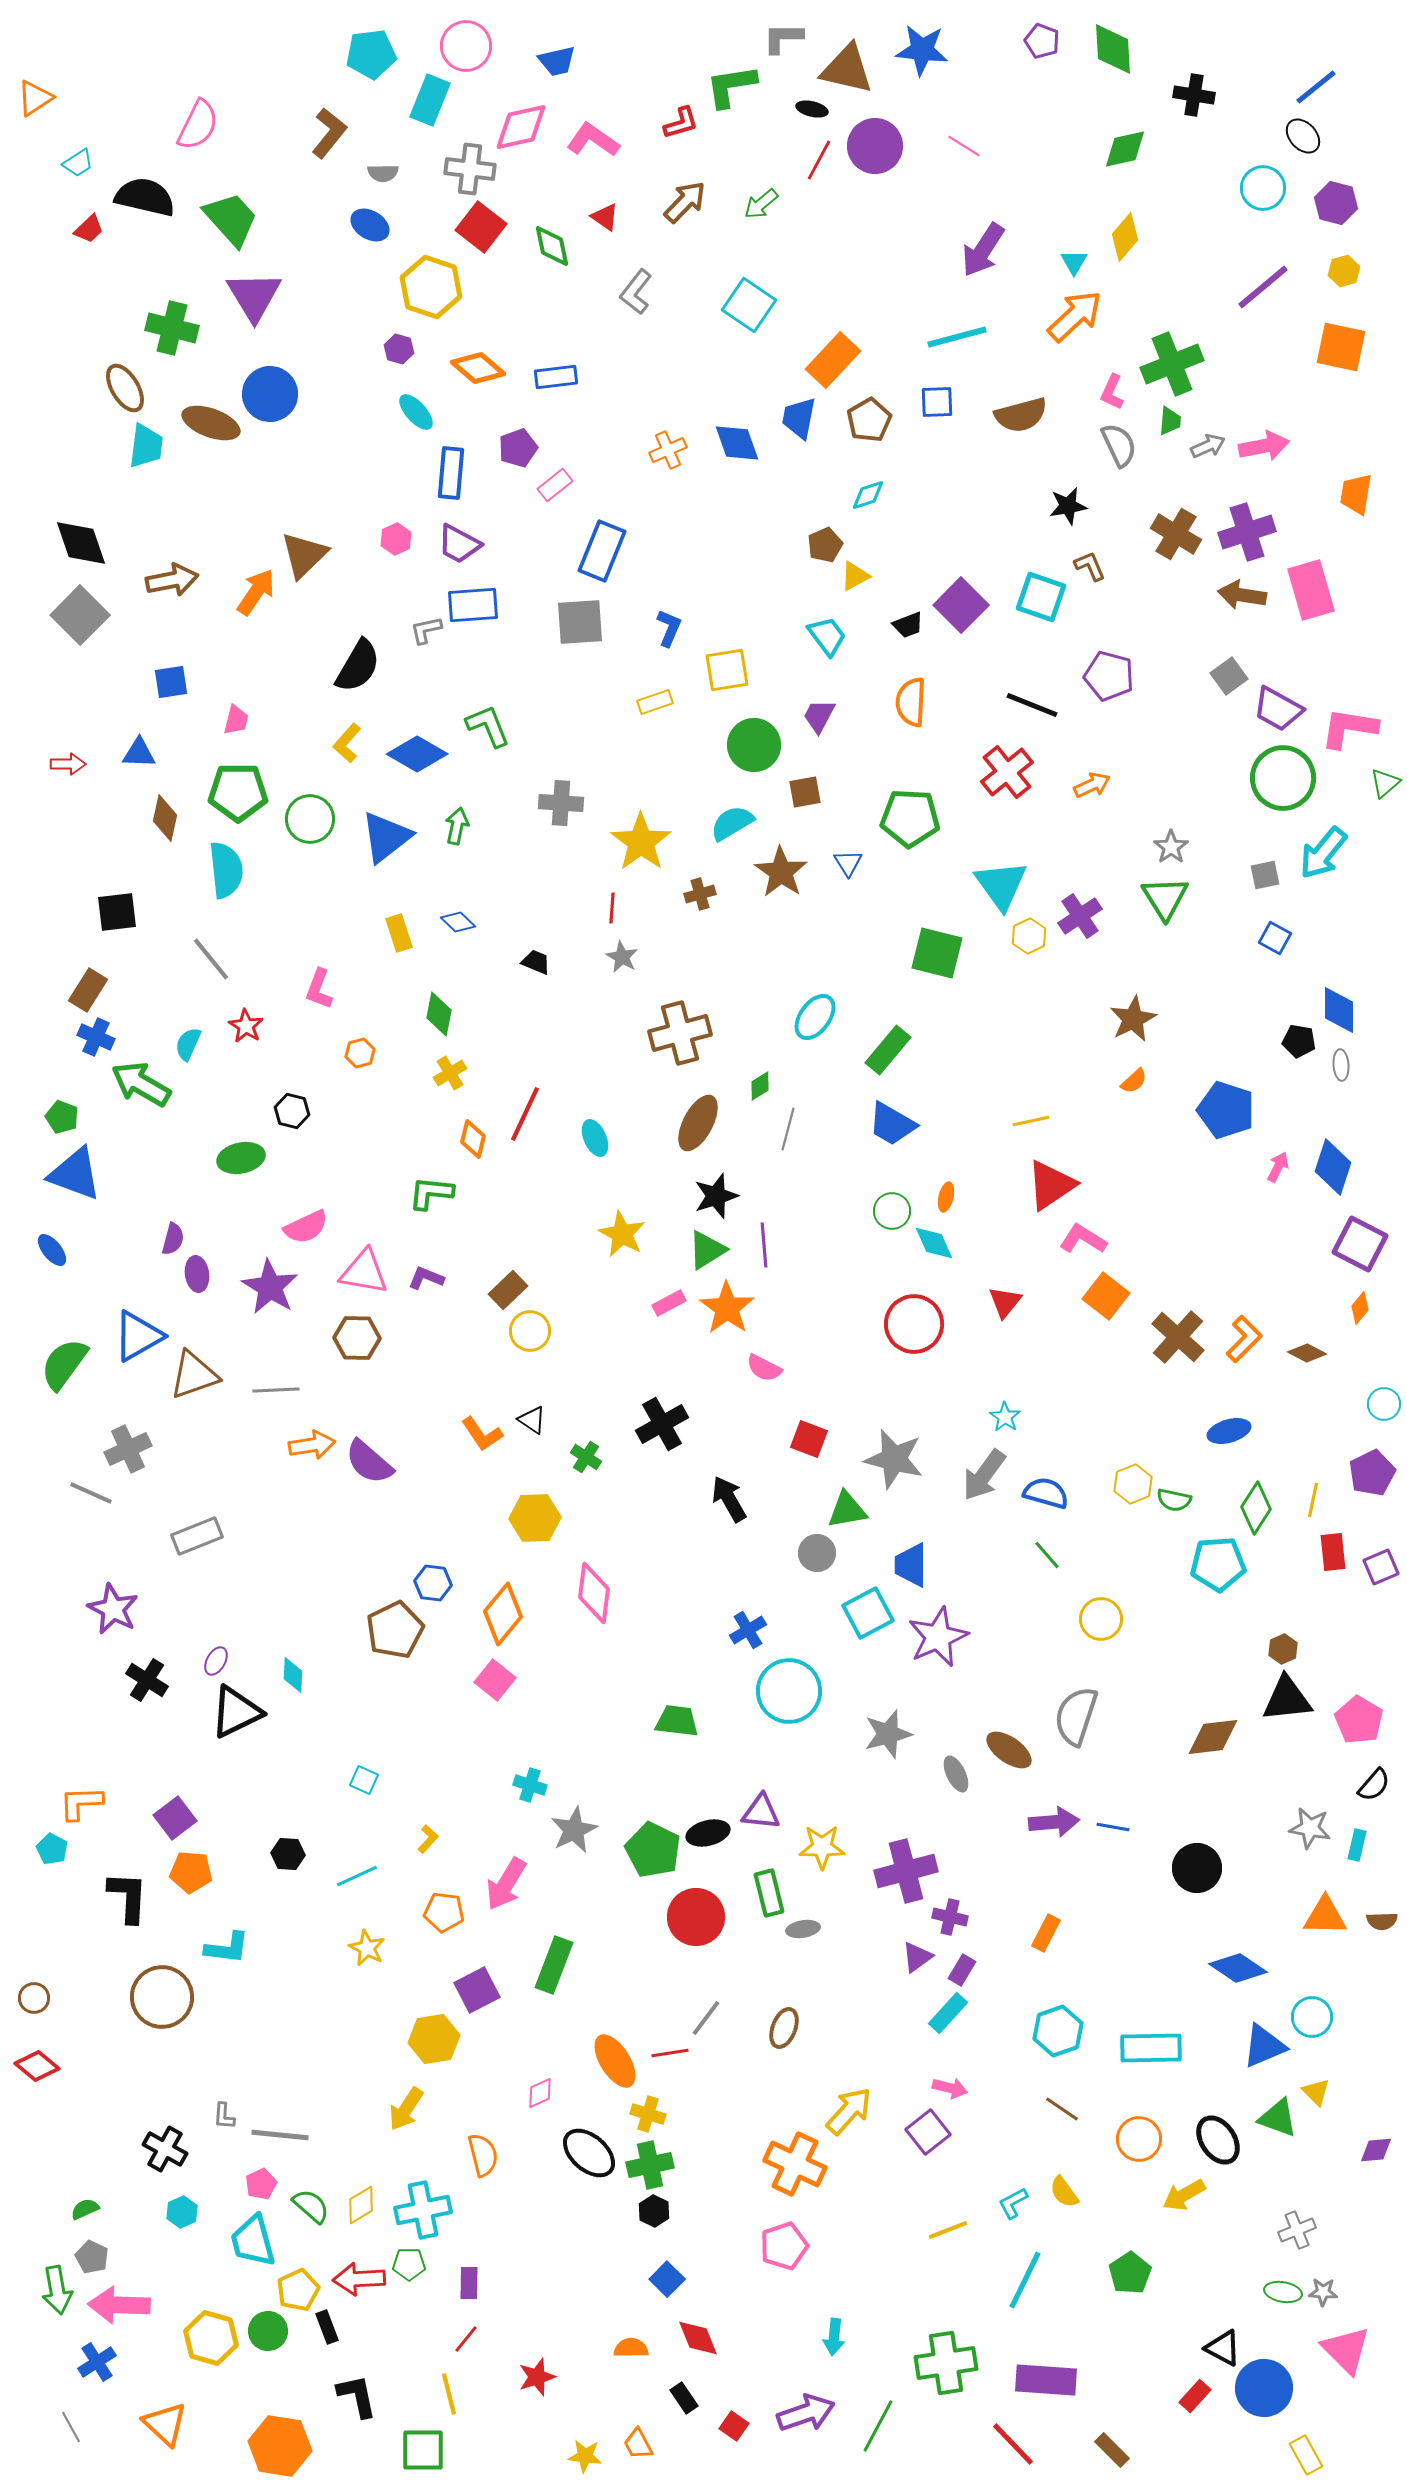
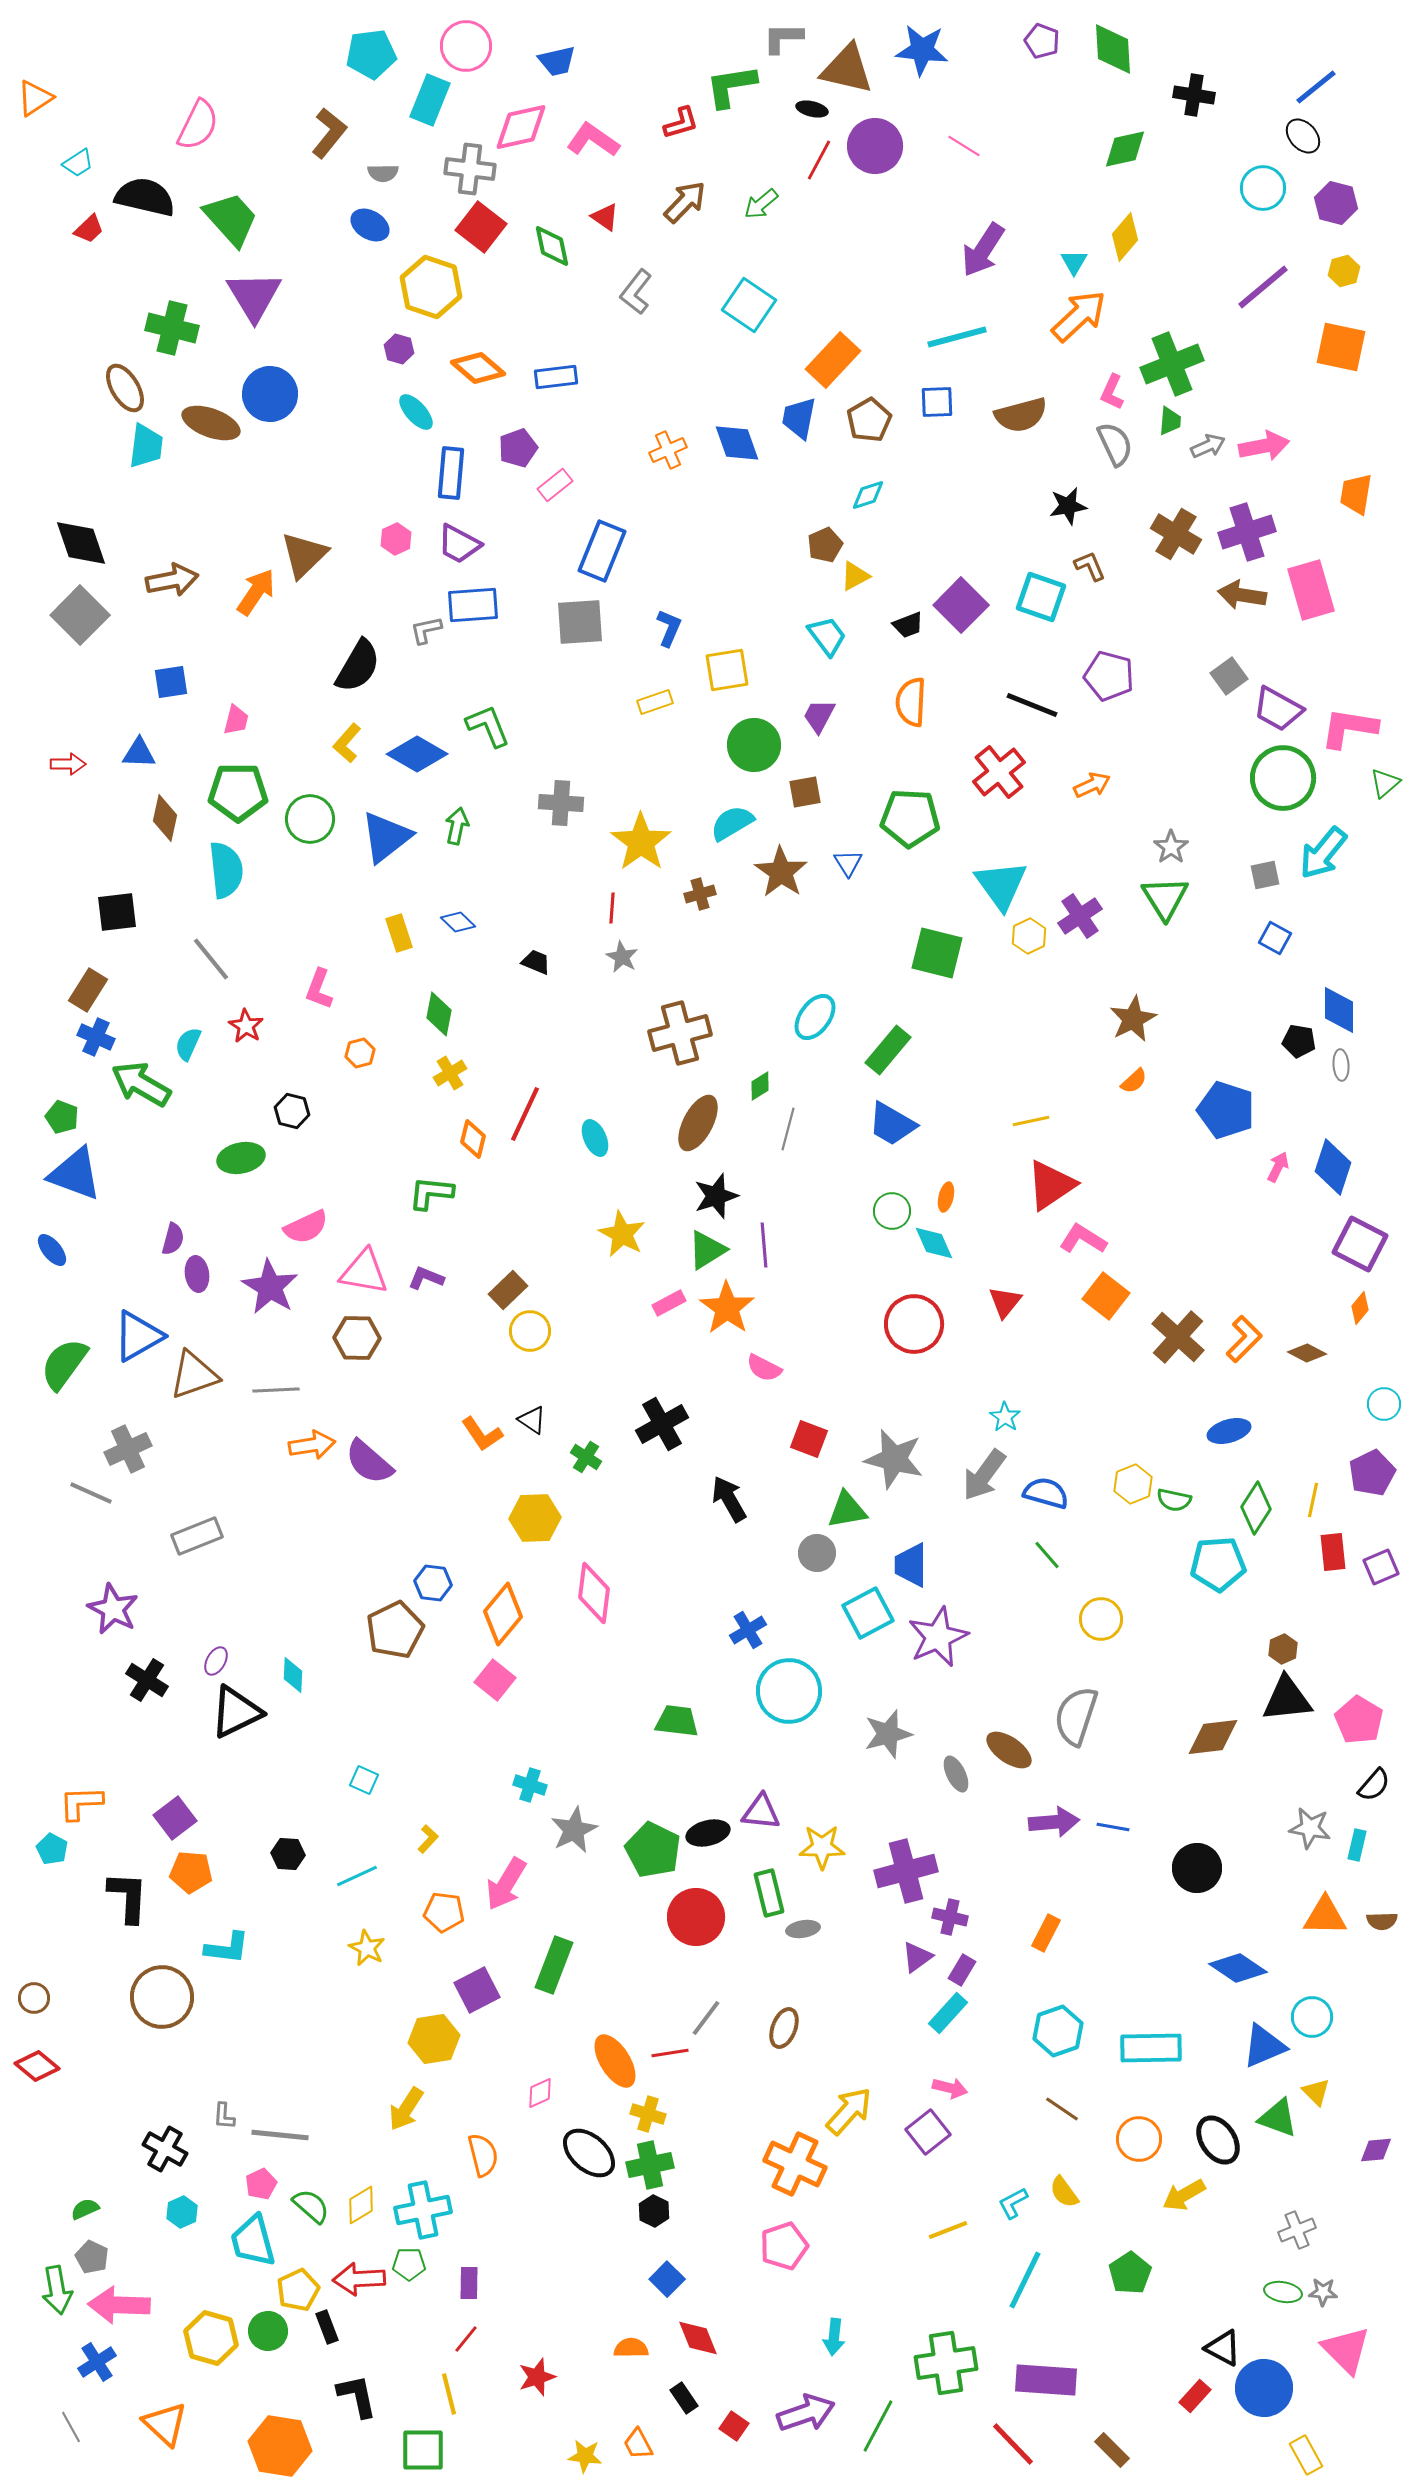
orange arrow at (1075, 316): moved 4 px right
gray semicircle at (1119, 445): moved 4 px left, 1 px up
red cross at (1007, 772): moved 8 px left
